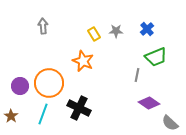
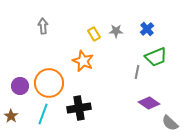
gray line: moved 3 px up
black cross: rotated 35 degrees counterclockwise
